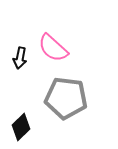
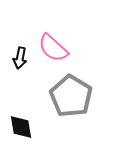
gray pentagon: moved 5 px right, 2 px up; rotated 24 degrees clockwise
black diamond: rotated 56 degrees counterclockwise
